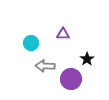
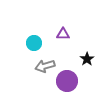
cyan circle: moved 3 px right
gray arrow: rotated 18 degrees counterclockwise
purple circle: moved 4 px left, 2 px down
